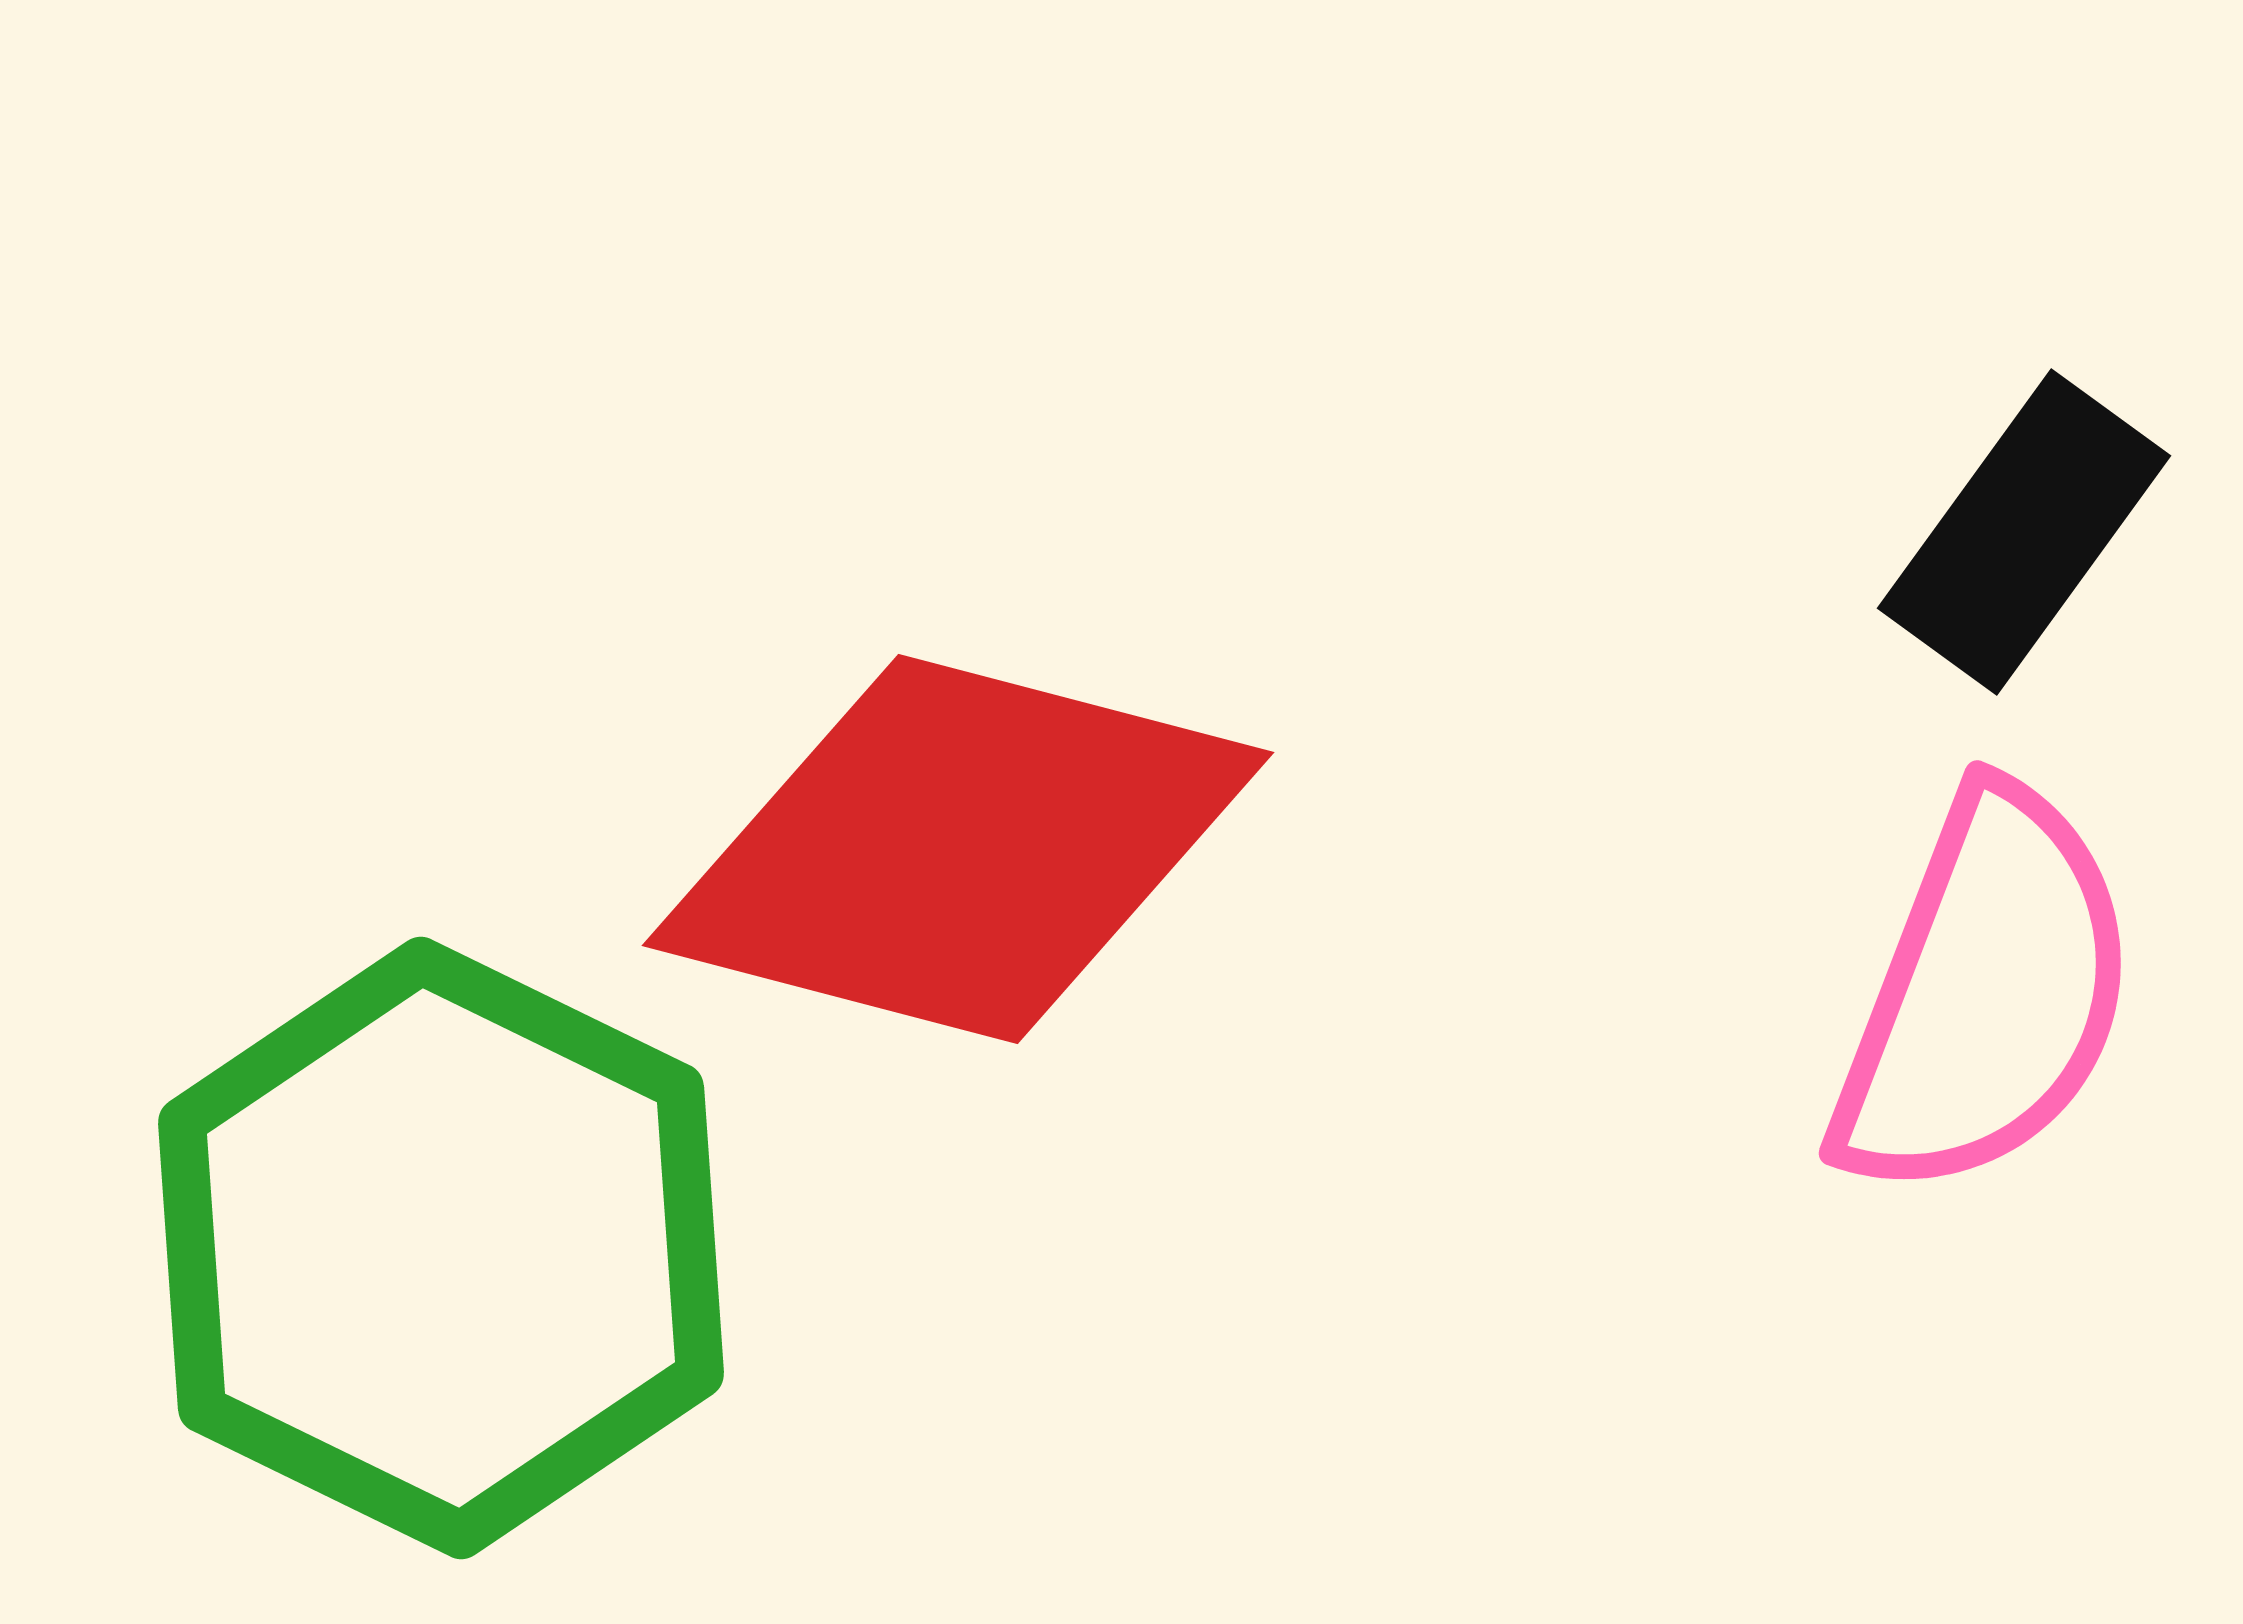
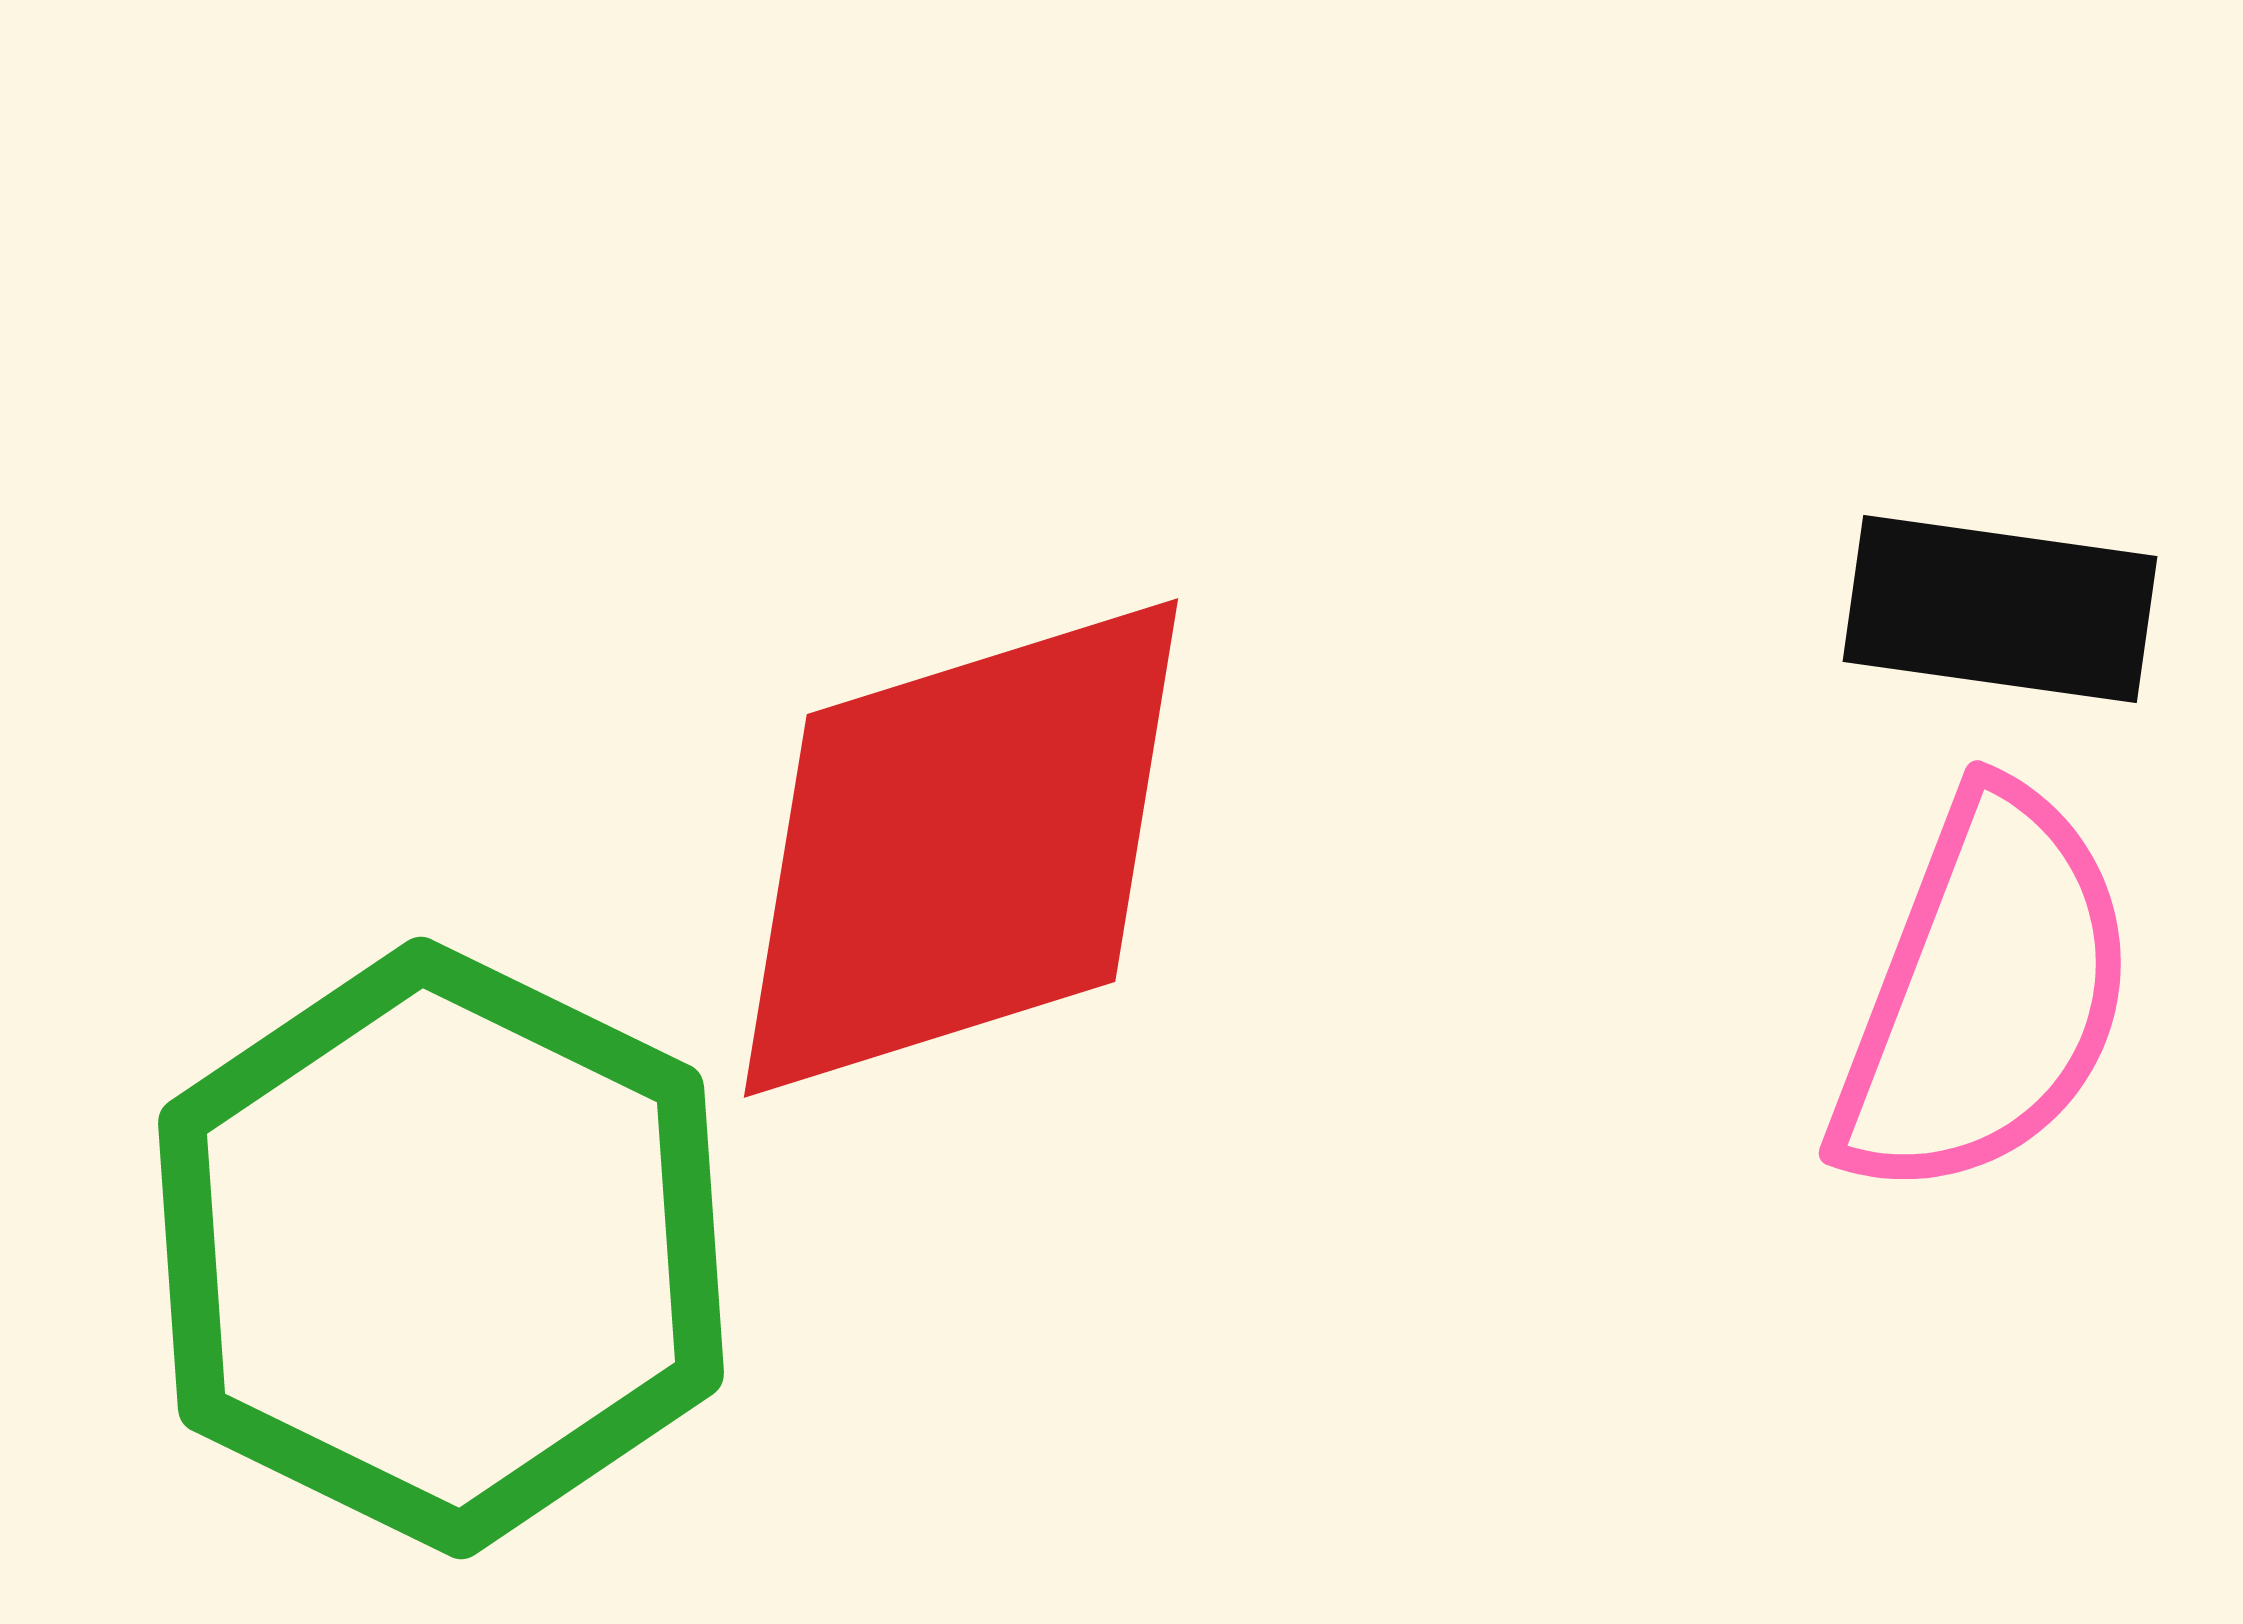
black rectangle: moved 24 px left, 77 px down; rotated 62 degrees clockwise
red diamond: moved 3 px right, 1 px up; rotated 32 degrees counterclockwise
